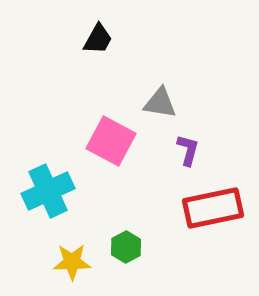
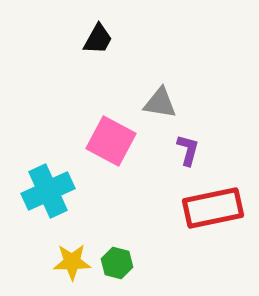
green hexagon: moved 9 px left, 16 px down; rotated 16 degrees counterclockwise
